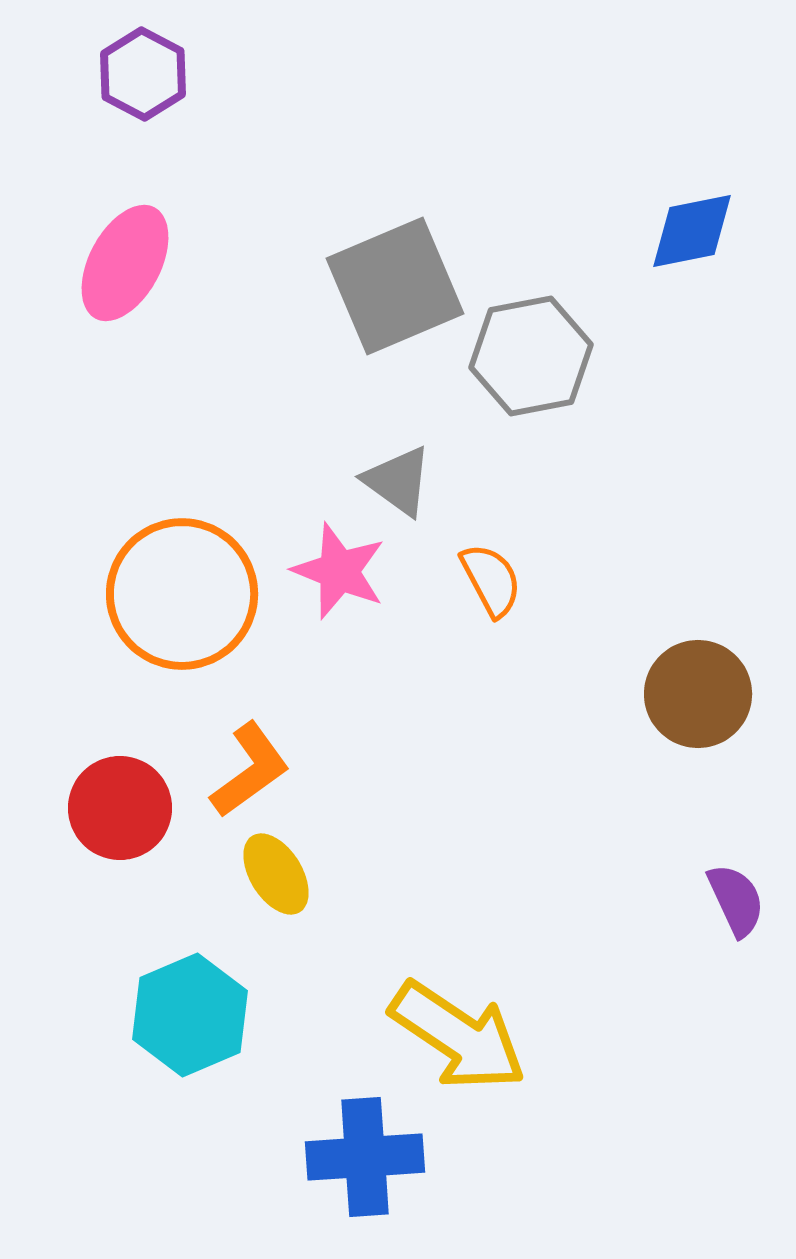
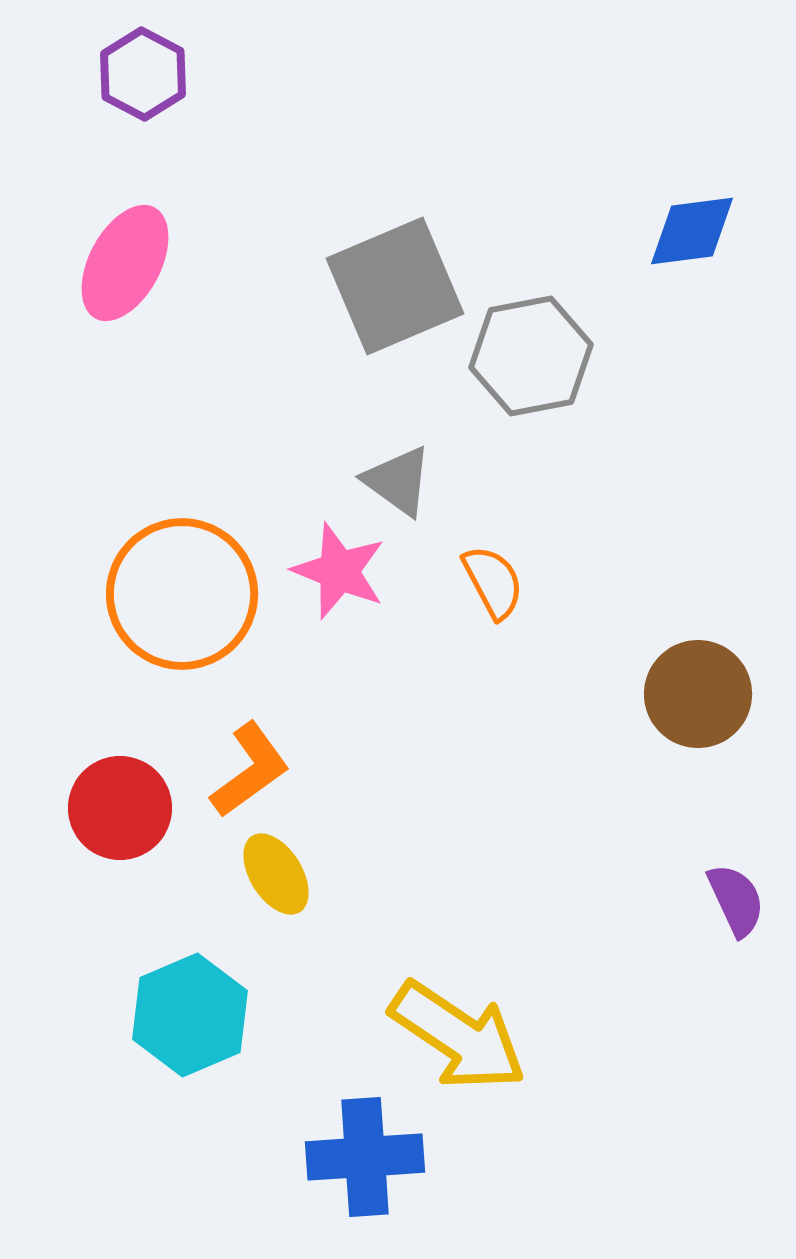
blue diamond: rotated 4 degrees clockwise
orange semicircle: moved 2 px right, 2 px down
